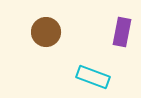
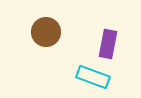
purple rectangle: moved 14 px left, 12 px down
